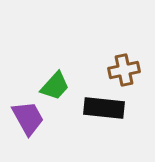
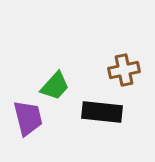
black rectangle: moved 2 px left, 4 px down
purple trapezoid: rotated 15 degrees clockwise
